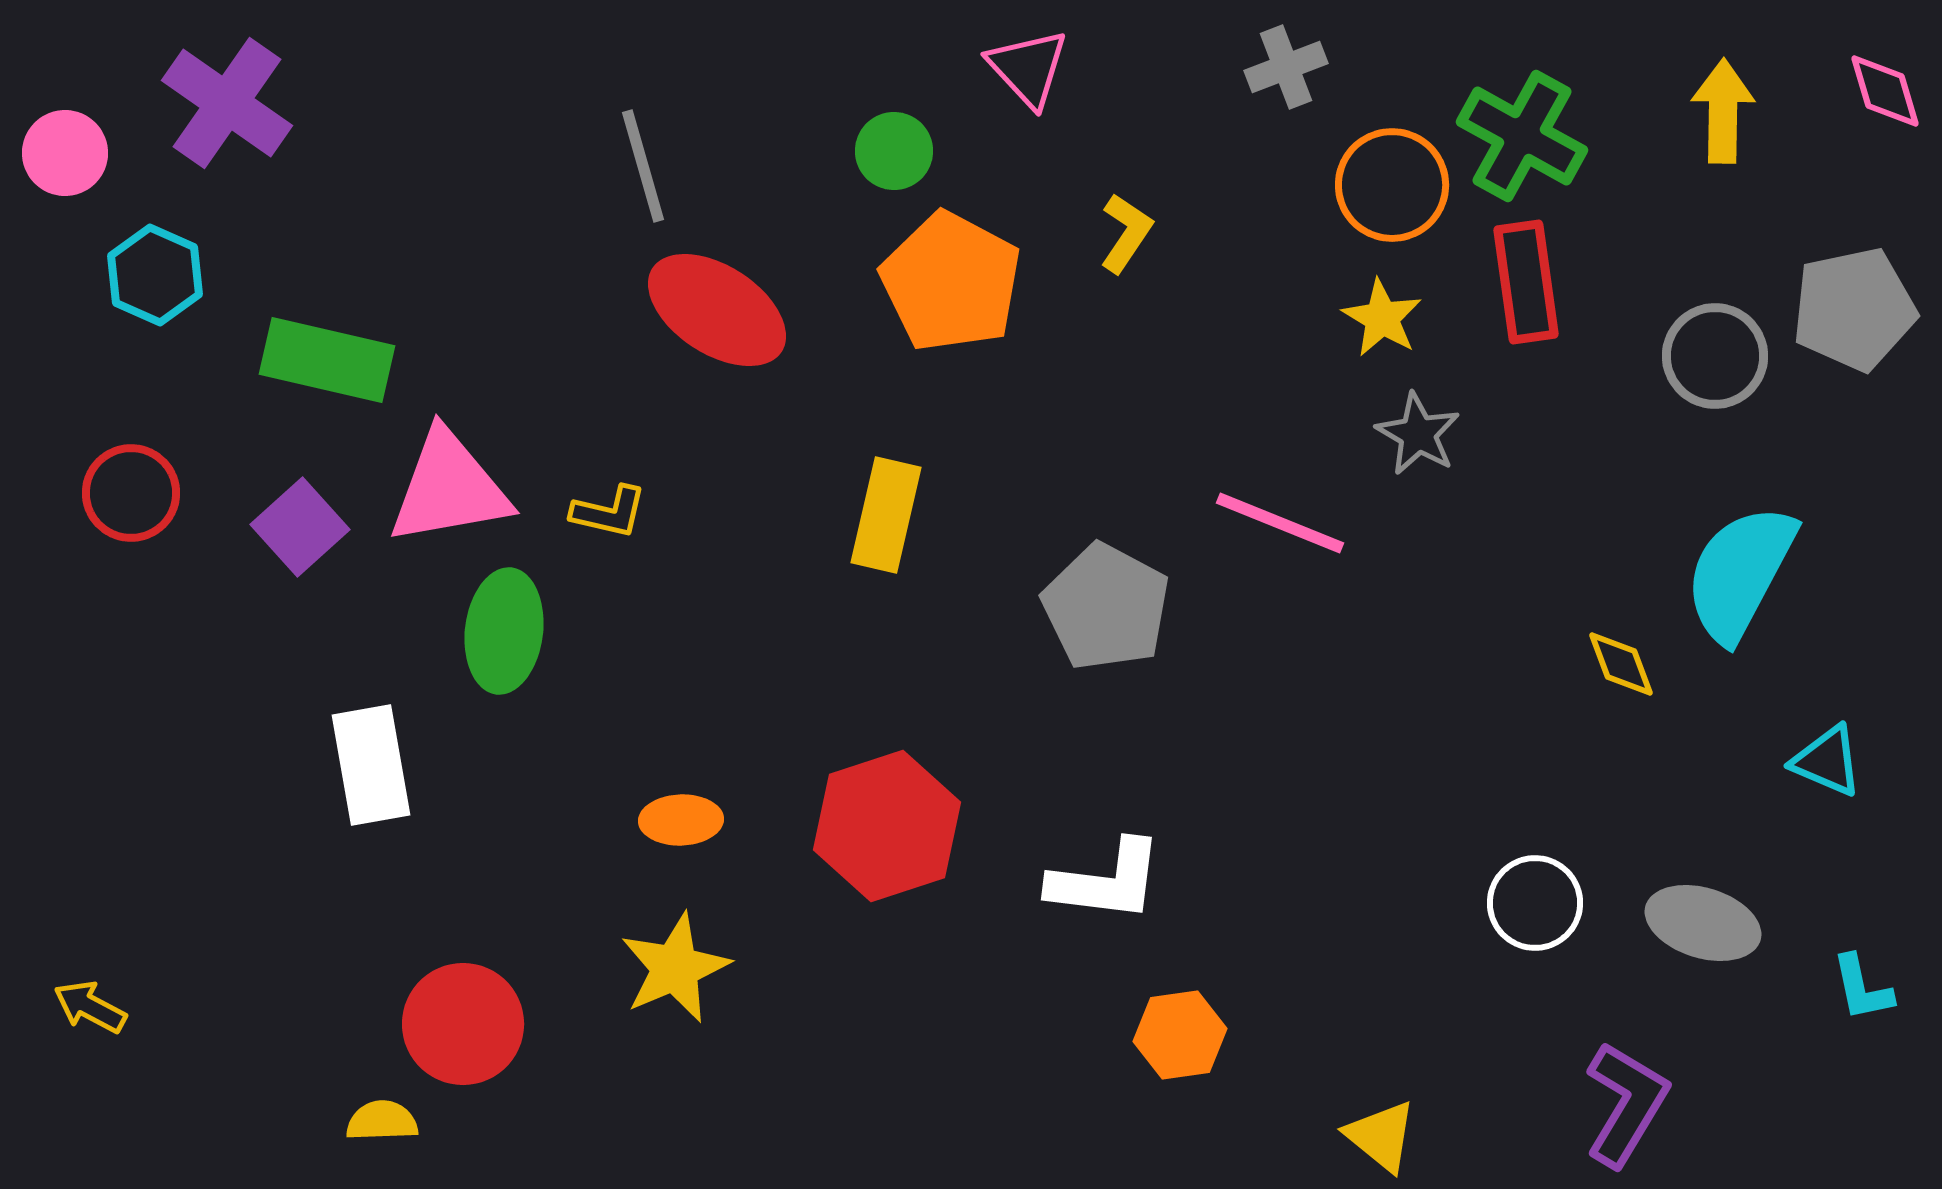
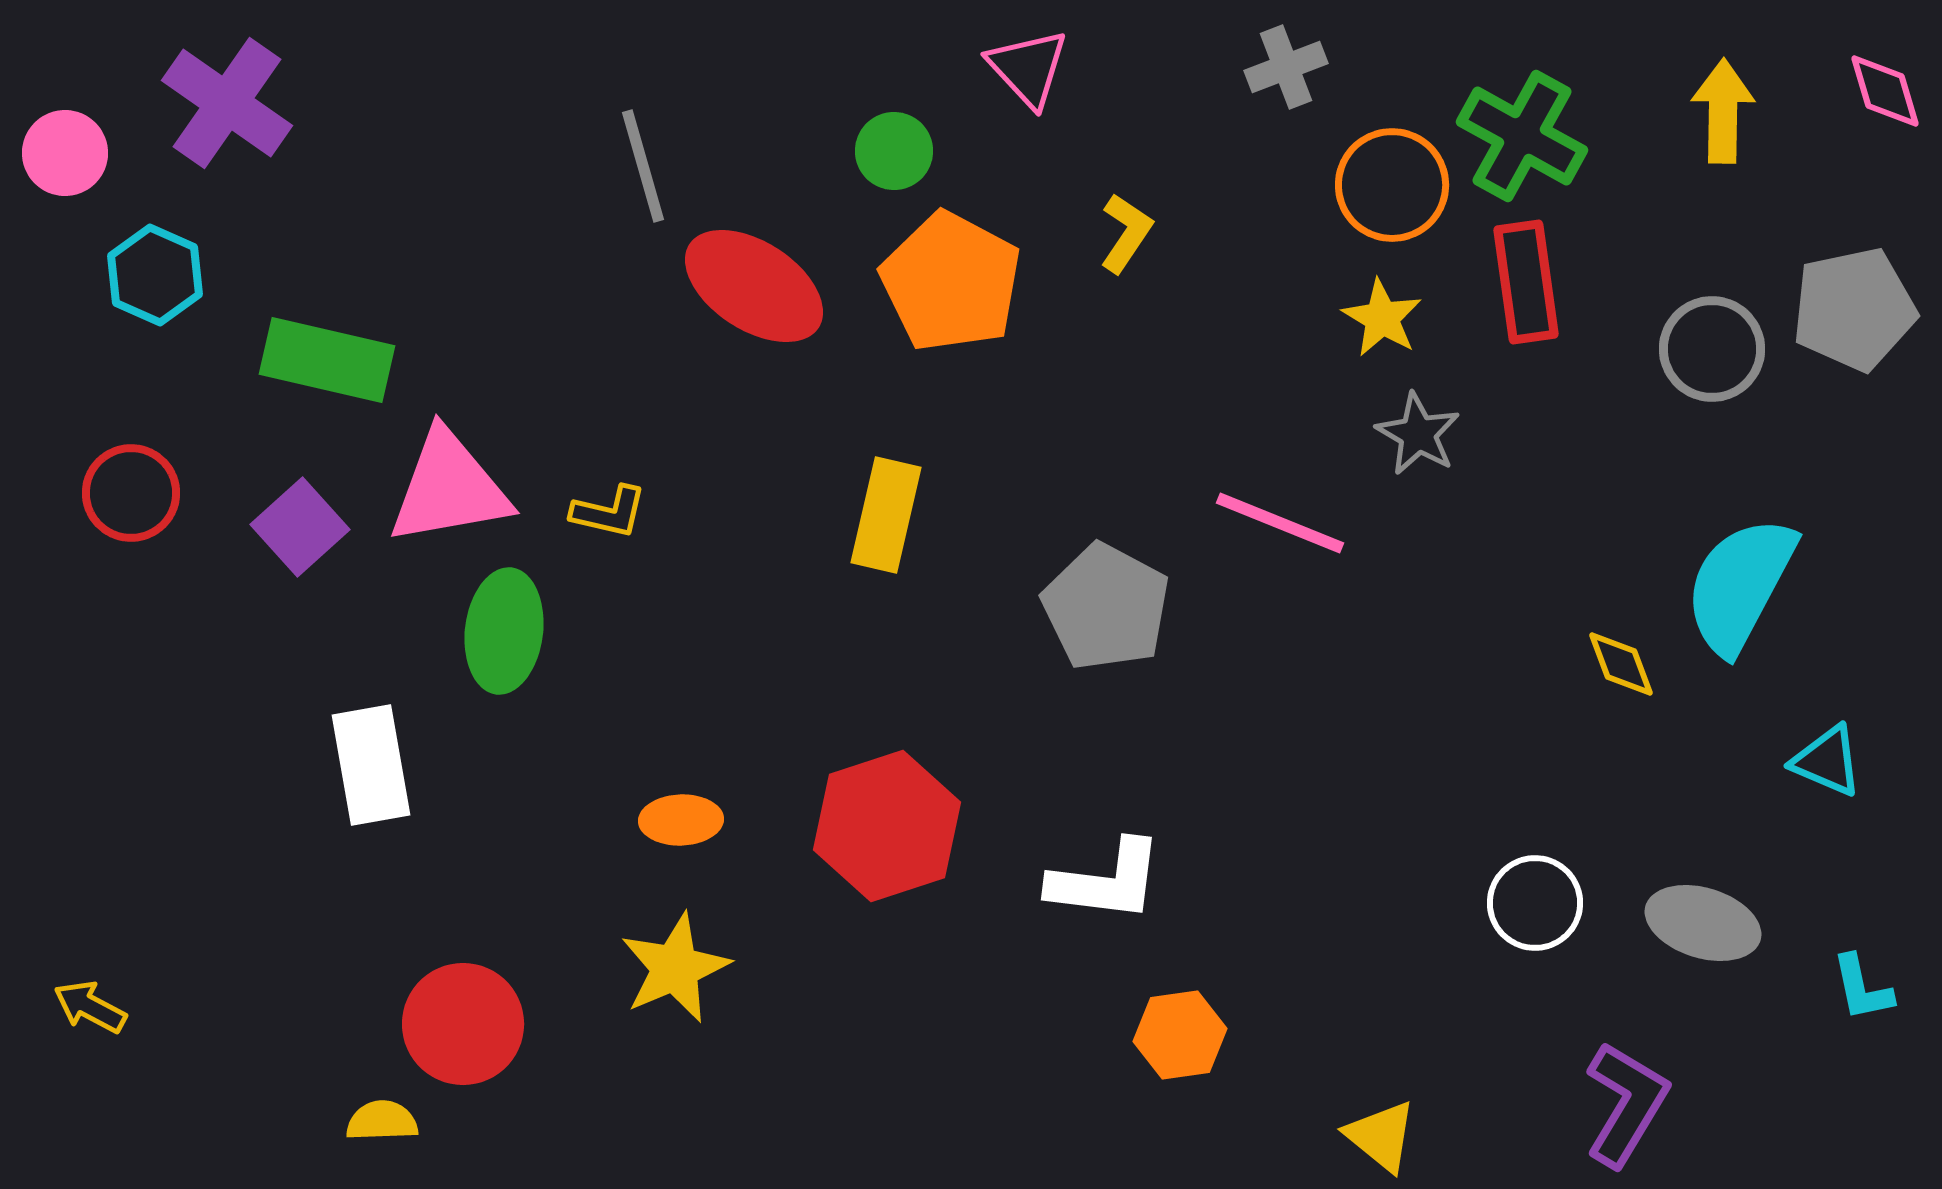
red ellipse at (717, 310): moved 37 px right, 24 px up
gray circle at (1715, 356): moved 3 px left, 7 px up
cyan semicircle at (1740, 573): moved 12 px down
